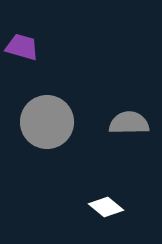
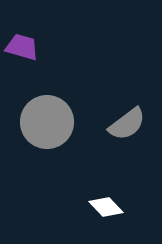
gray semicircle: moved 2 px left, 1 px down; rotated 144 degrees clockwise
white diamond: rotated 8 degrees clockwise
